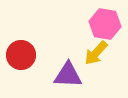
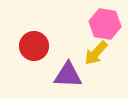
red circle: moved 13 px right, 9 px up
